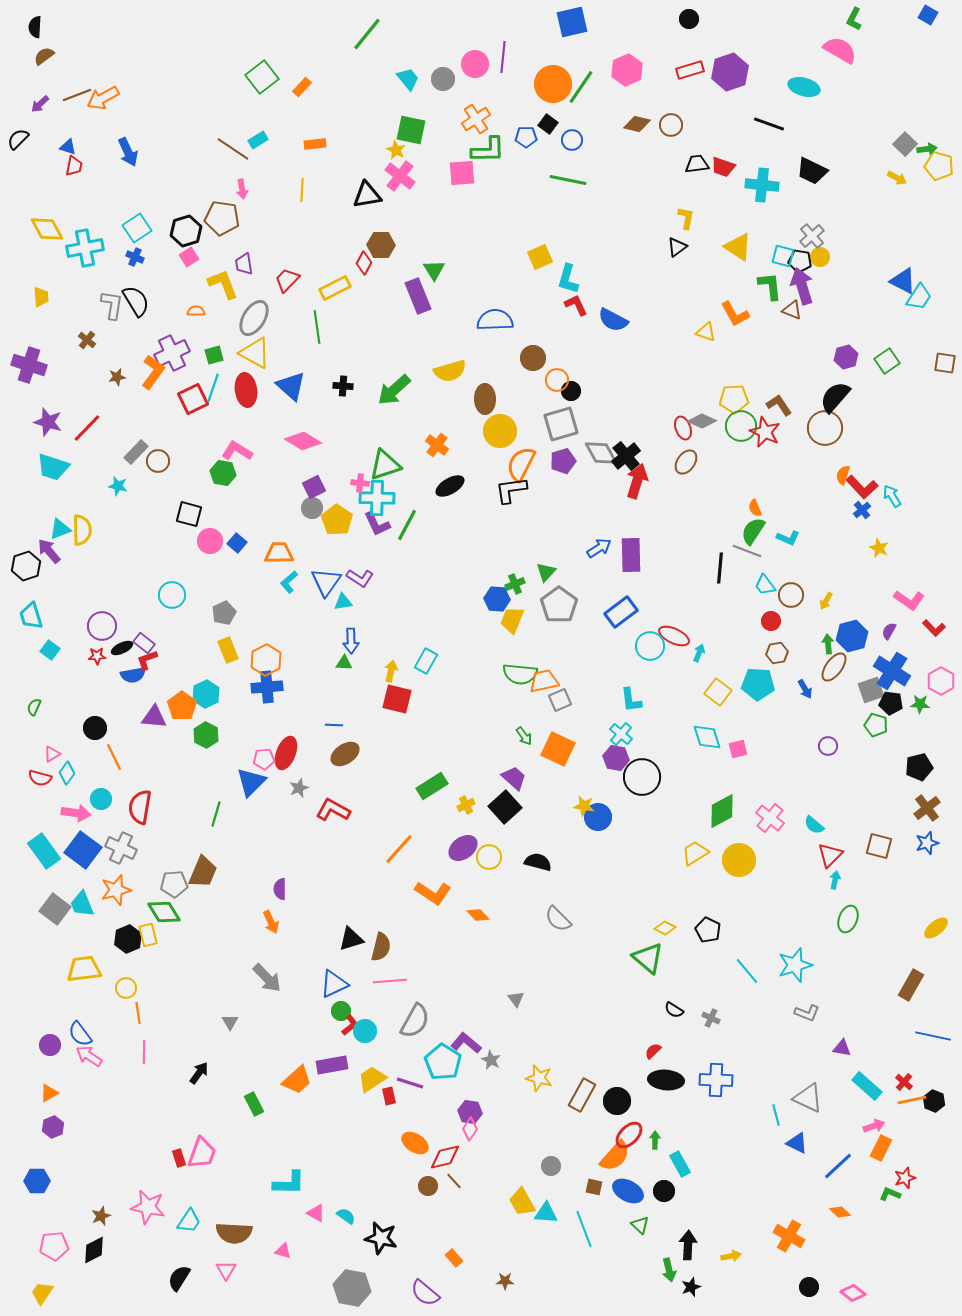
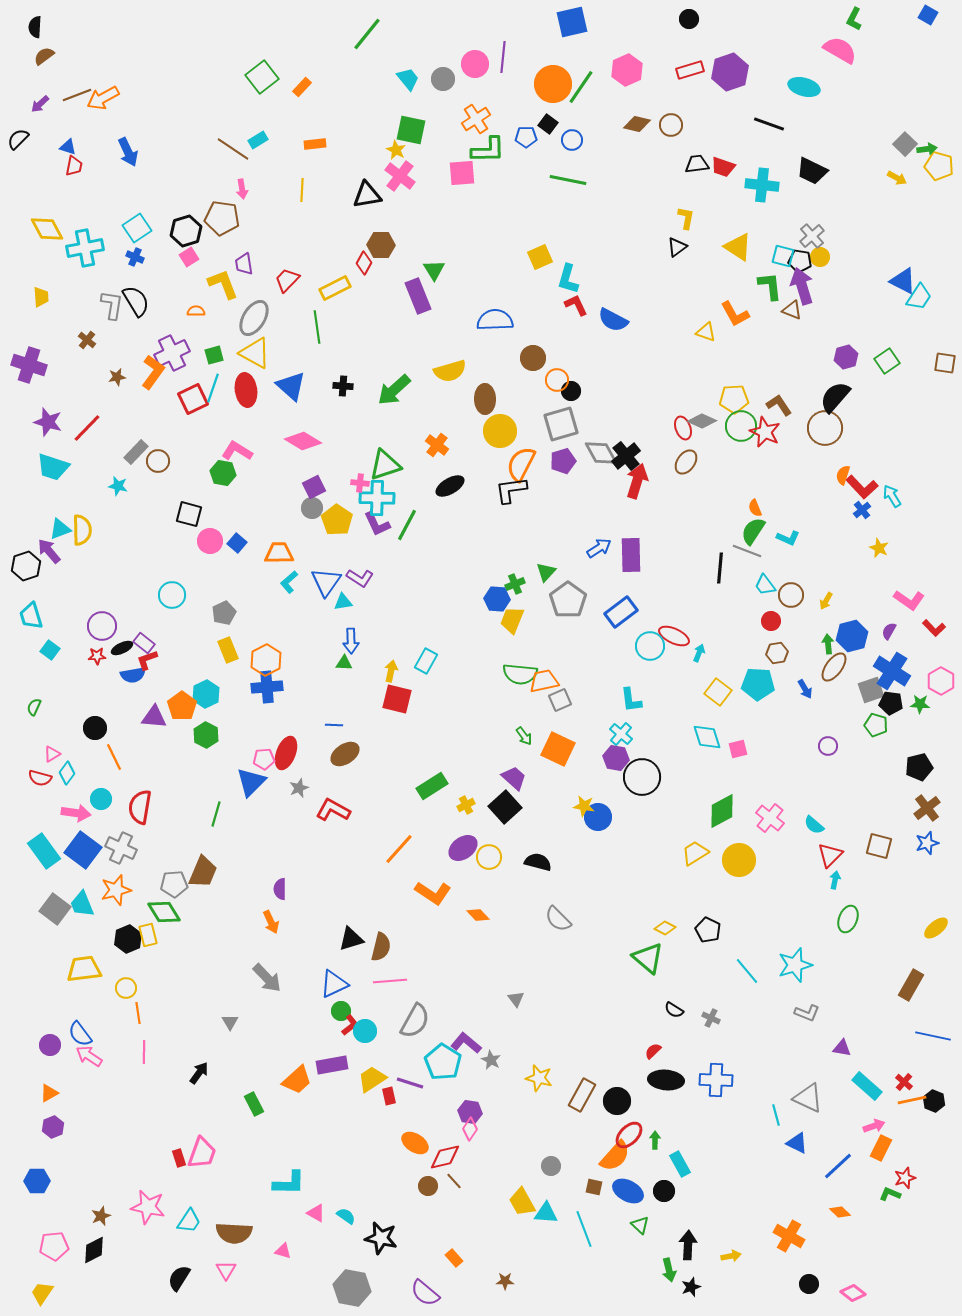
gray pentagon at (559, 605): moved 9 px right, 5 px up
black circle at (809, 1287): moved 3 px up
